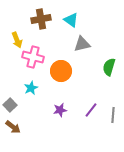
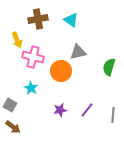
brown cross: moved 3 px left
gray triangle: moved 4 px left, 8 px down
cyan star: rotated 16 degrees counterclockwise
gray square: rotated 16 degrees counterclockwise
purple line: moved 4 px left
